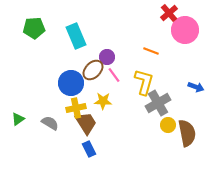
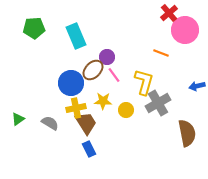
orange line: moved 10 px right, 2 px down
blue arrow: moved 1 px right, 1 px up; rotated 147 degrees clockwise
yellow circle: moved 42 px left, 15 px up
